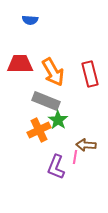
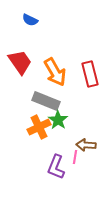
blue semicircle: rotated 21 degrees clockwise
red trapezoid: moved 2 px up; rotated 56 degrees clockwise
orange arrow: moved 2 px right
orange cross: moved 3 px up
